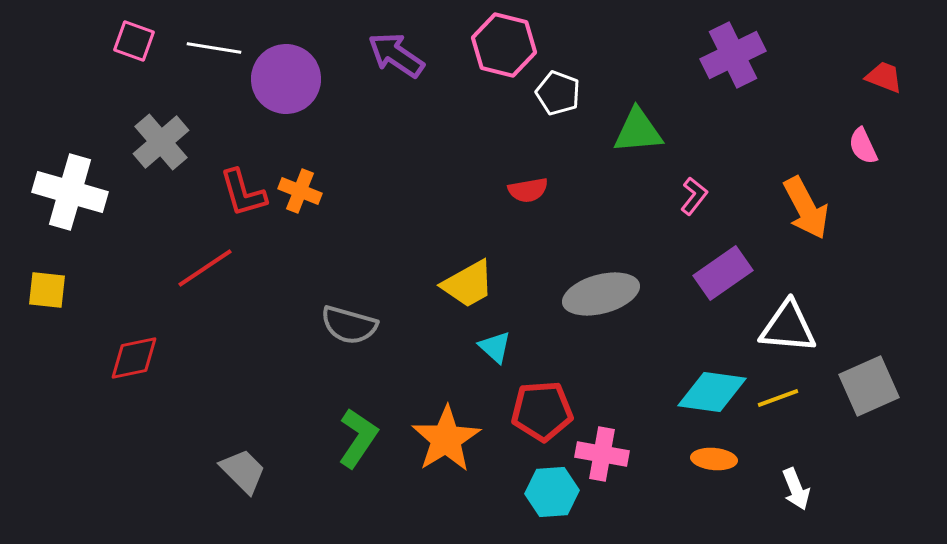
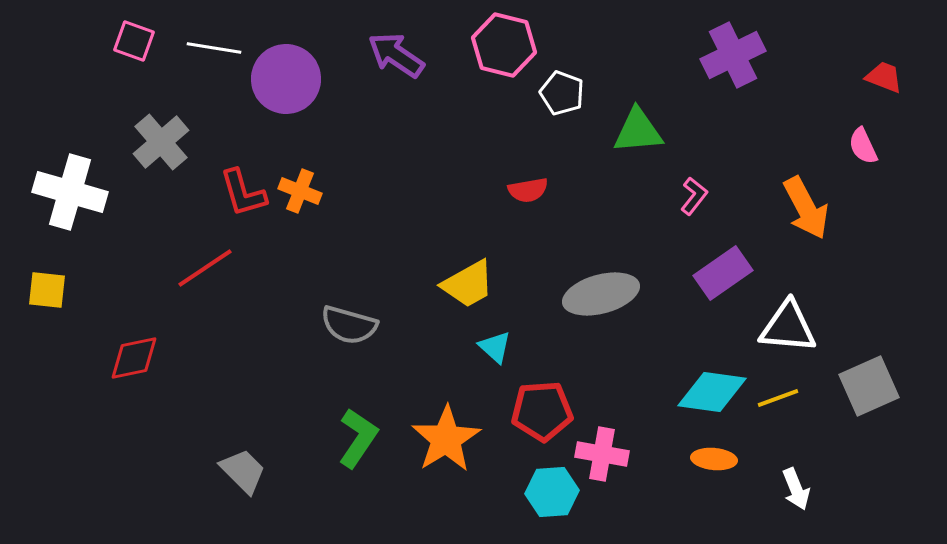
white pentagon: moved 4 px right
